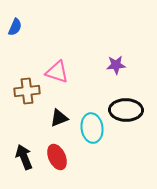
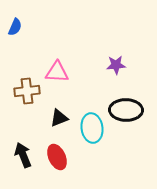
pink triangle: rotated 15 degrees counterclockwise
black arrow: moved 1 px left, 2 px up
